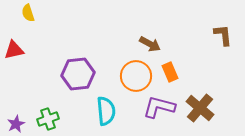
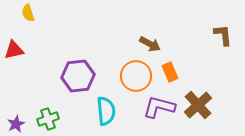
purple hexagon: moved 2 px down
brown cross: moved 2 px left, 3 px up; rotated 8 degrees clockwise
